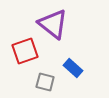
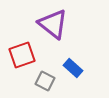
red square: moved 3 px left, 4 px down
gray square: moved 1 px up; rotated 12 degrees clockwise
